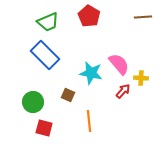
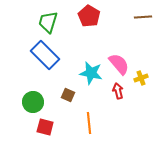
green trapezoid: rotated 130 degrees clockwise
yellow cross: rotated 24 degrees counterclockwise
red arrow: moved 5 px left; rotated 56 degrees counterclockwise
orange line: moved 2 px down
red square: moved 1 px right, 1 px up
